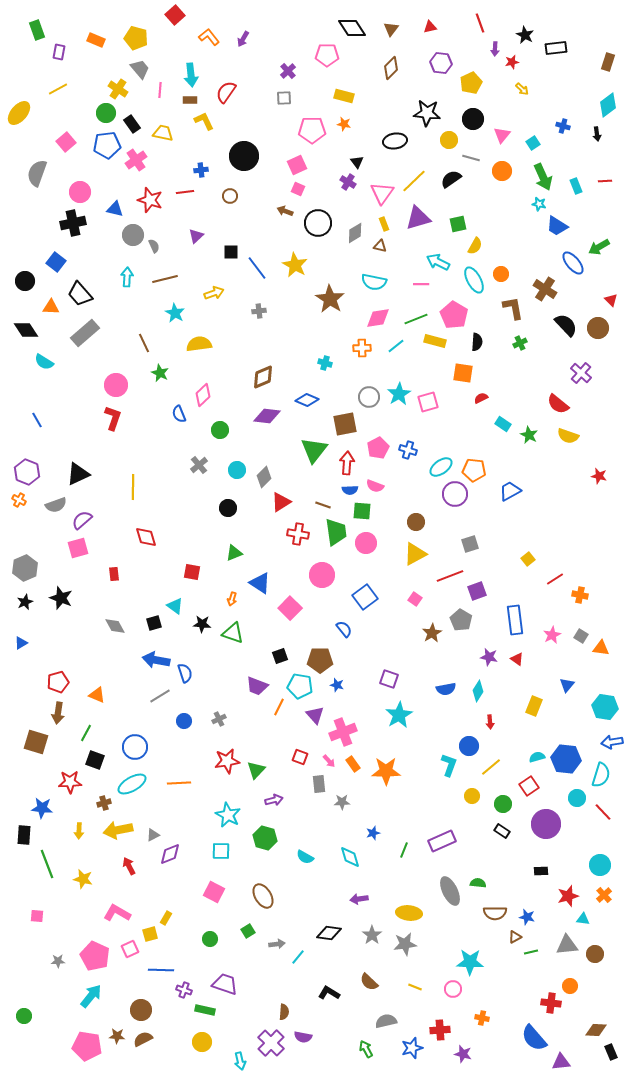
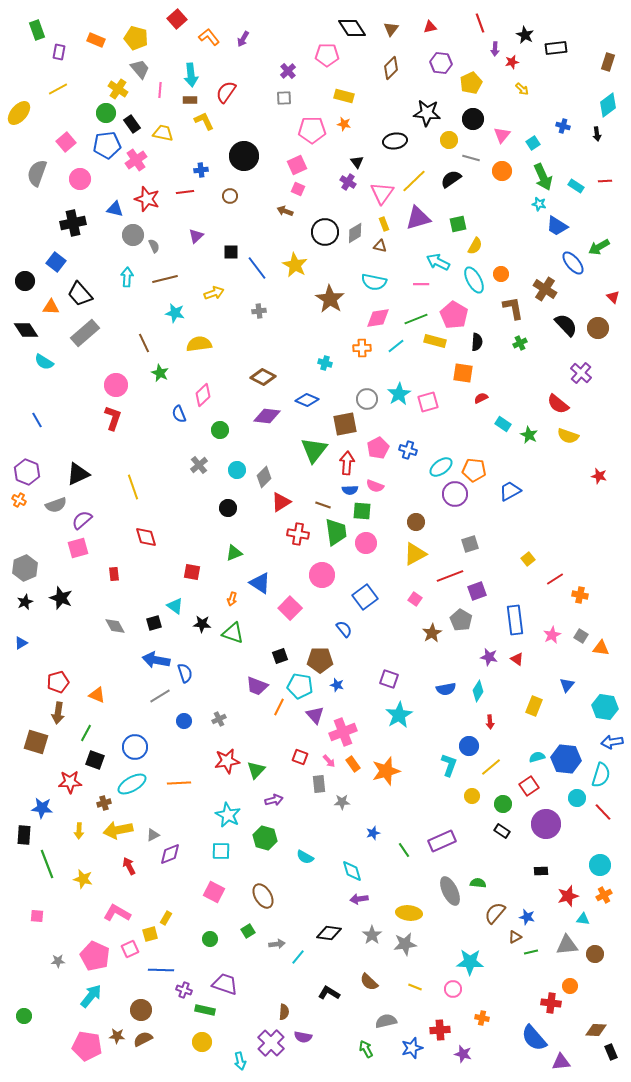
red square at (175, 15): moved 2 px right, 4 px down
cyan rectangle at (576, 186): rotated 35 degrees counterclockwise
pink circle at (80, 192): moved 13 px up
red star at (150, 200): moved 3 px left, 1 px up
black circle at (318, 223): moved 7 px right, 9 px down
red triangle at (611, 300): moved 2 px right, 3 px up
cyan star at (175, 313): rotated 18 degrees counterclockwise
brown diamond at (263, 377): rotated 50 degrees clockwise
gray circle at (369, 397): moved 2 px left, 2 px down
yellow line at (133, 487): rotated 20 degrees counterclockwise
orange star at (386, 771): rotated 16 degrees counterclockwise
green line at (404, 850): rotated 56 degrees counterclockwise
cyan diamond at (350, 857): moved 2 px right, 14 px down
orange cross at (604, 895): rotated 14 degrees clockwise
brown semicircle at (495, 913): rotated 130 degrees clockwise
